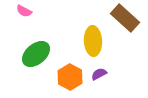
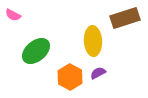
pink semicircle: moved 11 px left, 4 px down
brown rectangle: rotated 60 degrees counterclockwise
green ellipse: moved 3 px up
purple semicircle: moved 1 px left, 1 px up
